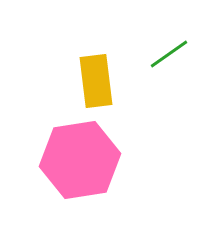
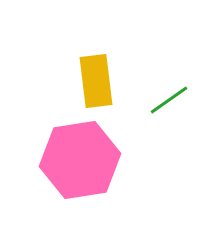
green line: moved 46 px down
